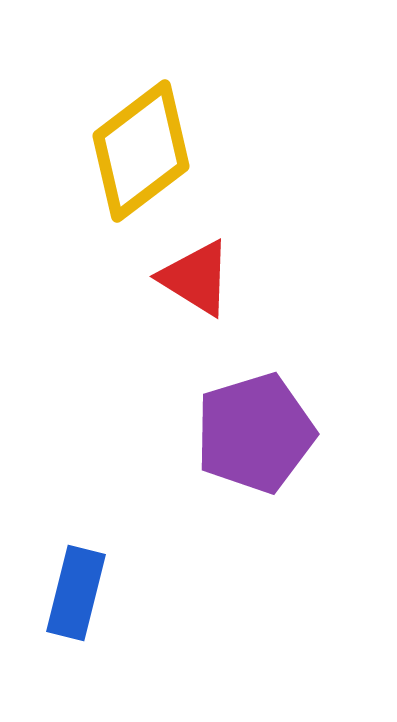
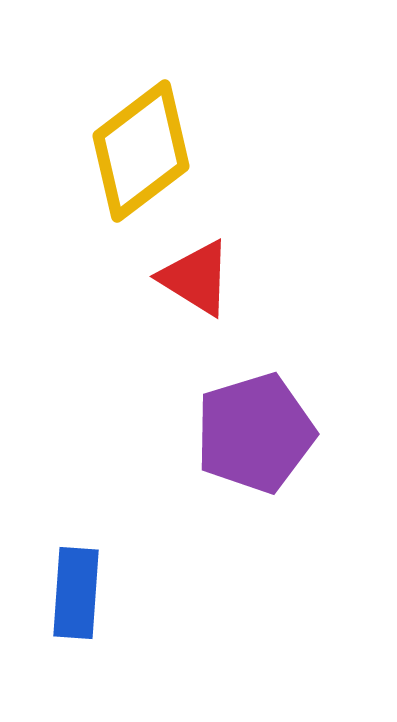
blue rectangle: rotated 10 degrees counterclockwise
